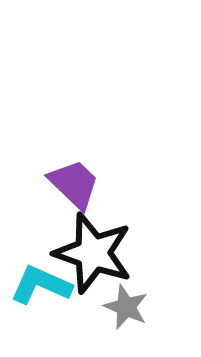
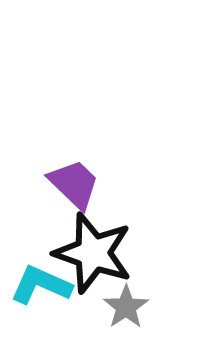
gray star: rotated 15 degrees clockwise
